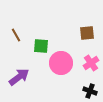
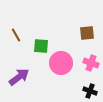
pink cross: rotated 35 degrees counterclockwise
